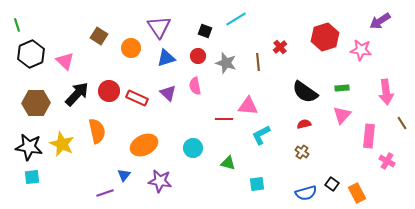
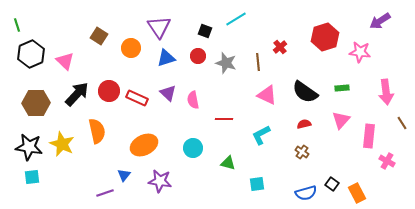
pink star at (361, 50): moved 1 px left, 2 px down
pink semicircle at (195, 86): moved 2 px left, 14 px down
pink triangle at (248, 106): moved 19 px right, 11 px up; rotated 20 degrees clockwise
pink triangle at (342, 115): moved 1 px left, 5 px down
